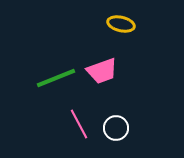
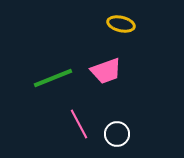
pink trapezoid: moved 4 px right
green line: moved 3 px left
white circle: moved 1 px right, 6 px down
